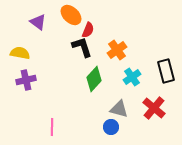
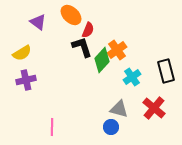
yellow semicircle: moved 2 px right; rotated 138 degrees clockwise
green diamond: moved 8 px right, 19 px up
